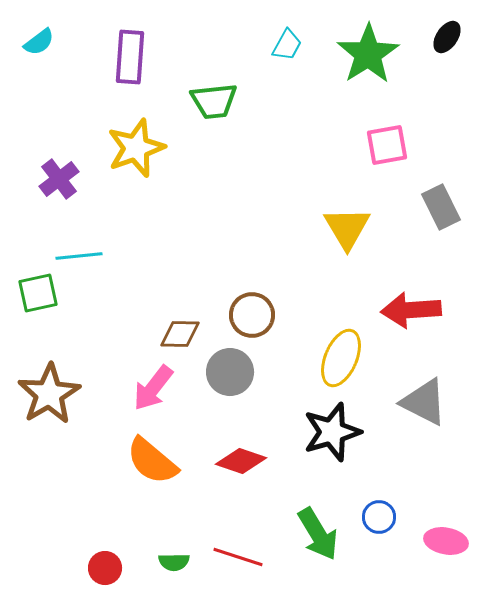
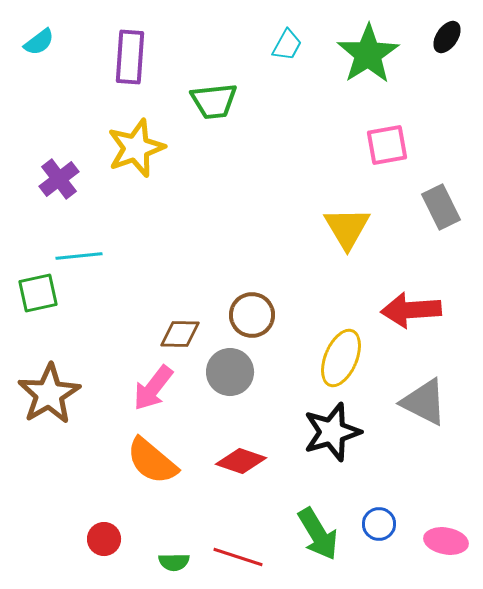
blue circle: moved 7 px down
red circle: moved 1 px left, 29 px up
